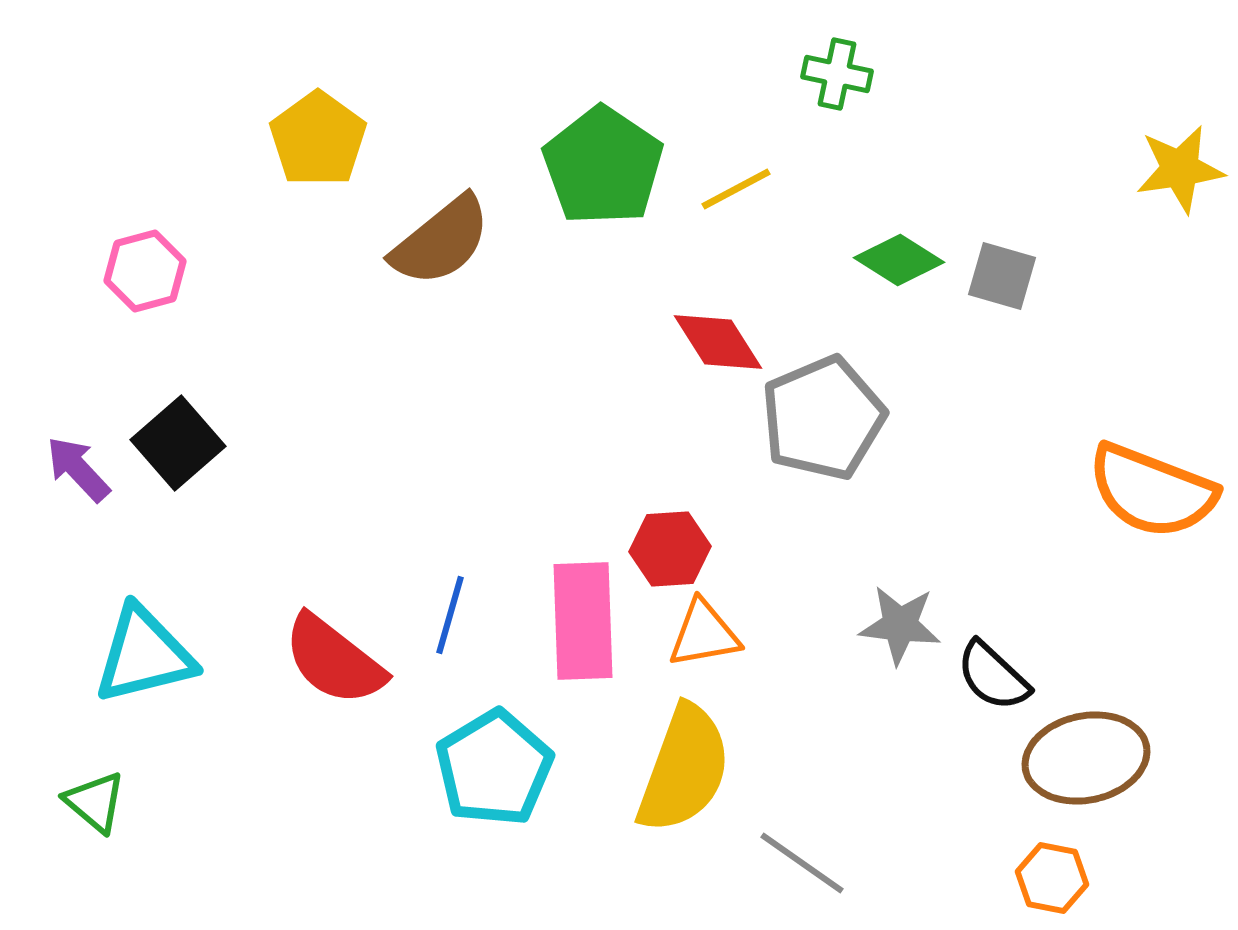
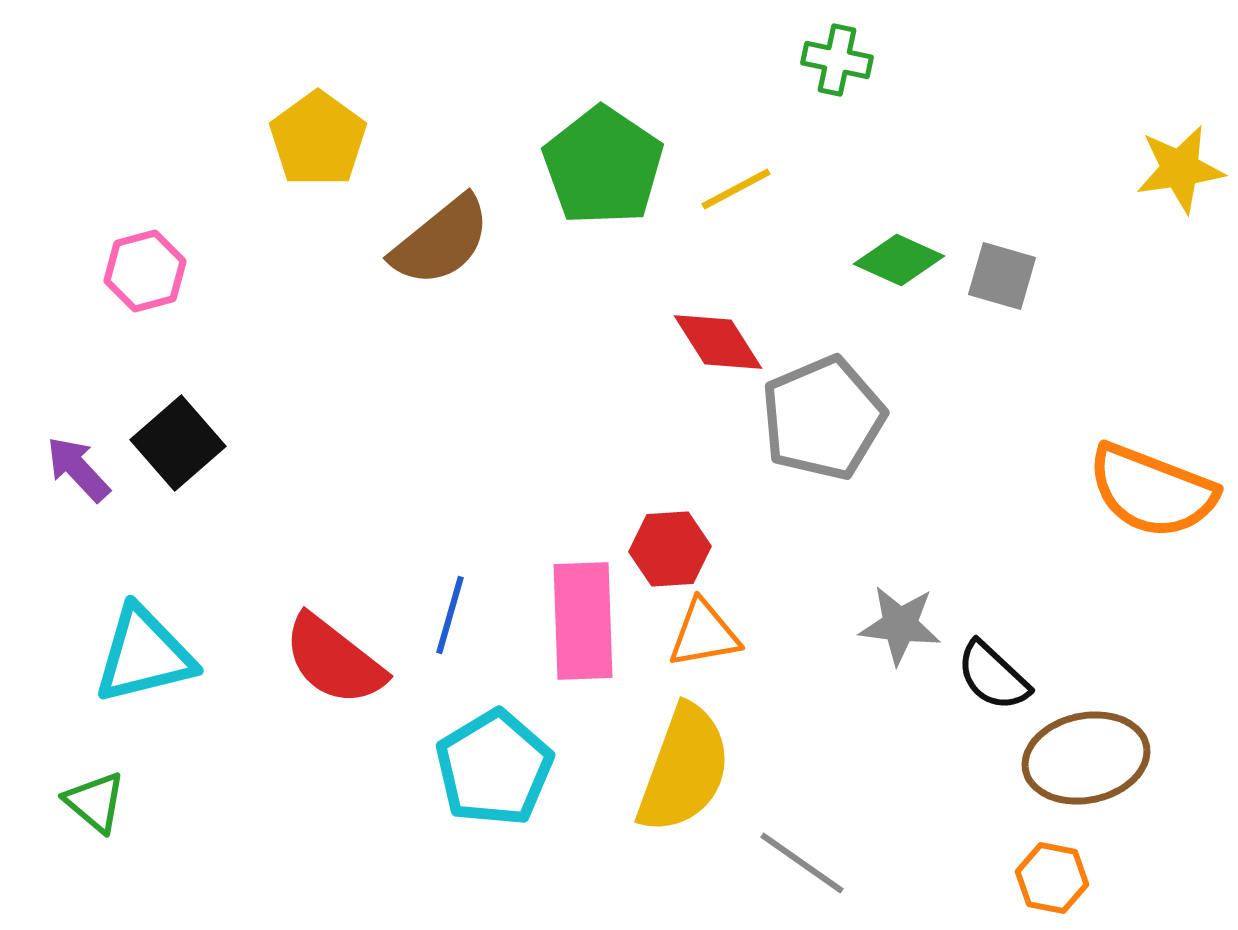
green cross: moved 14 px up
green diamond: rotated 8 degrees counterclockwise
